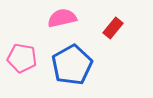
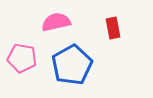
pink semicircle: moved 6 px left, 4 px down
red rectangle: rotated 50 degrees counterclockwise
